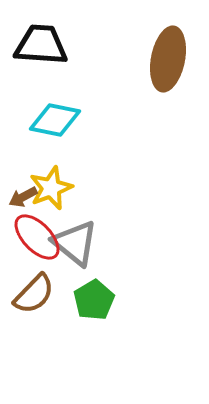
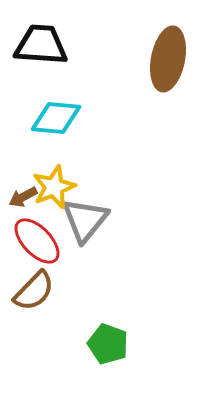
cyan diamond: moved 1 px right, 2 px up; rotated 6 degrees counterclockwise
yellow star: moved 3 px right, 1 px up
red ellipse: moved 4 px down
gray triangle: moved 10 px right, 23 px up; rotated 30 degrees clockwise
brown semicircle: moved 3 px up
green pentagon: moved 14 px right, 44 px down; rotated 21 degrees counterclockwise
